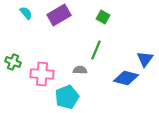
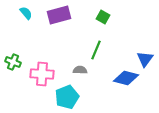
purple rectangle: rotated 15 degrees clockwise
